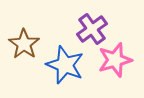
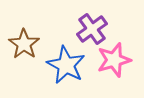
pink star: moved 1 px left
blue star: moved 1 px right; rotated 6 degrees clockwise
